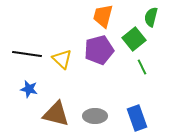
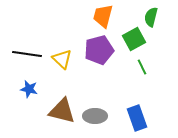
green square: rotated 10 degrees clockwise
brown triangle: moved 6 px right, 3 px up
